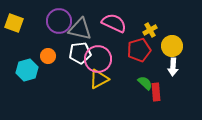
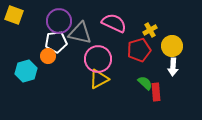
yellow square: moved 8 px up
gray triangle: moved 4 px down
white pentagon: moved 24 px left, 11 px up
cyan hexagon: moved 1 px left, 1 px down
